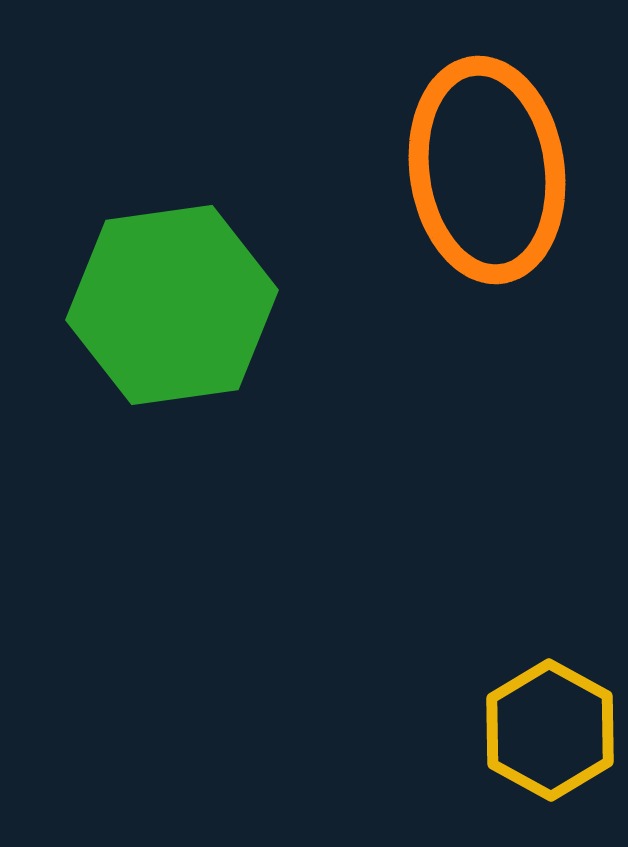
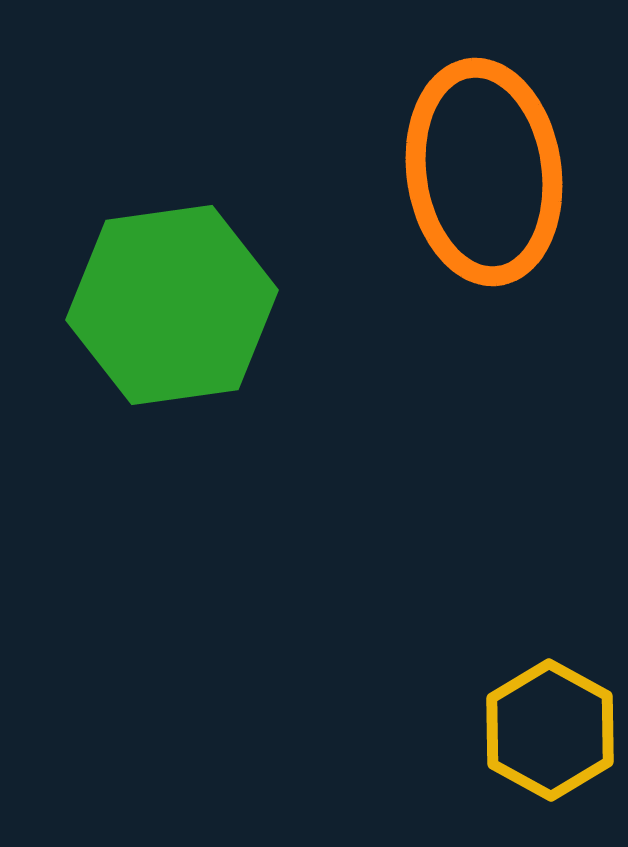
orange ellipse: moved 3 px left, 2 px down
